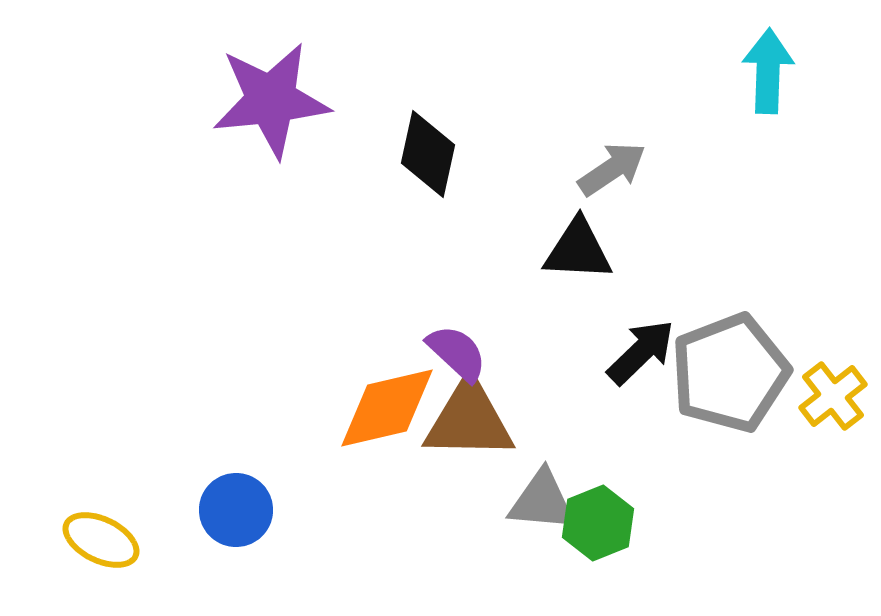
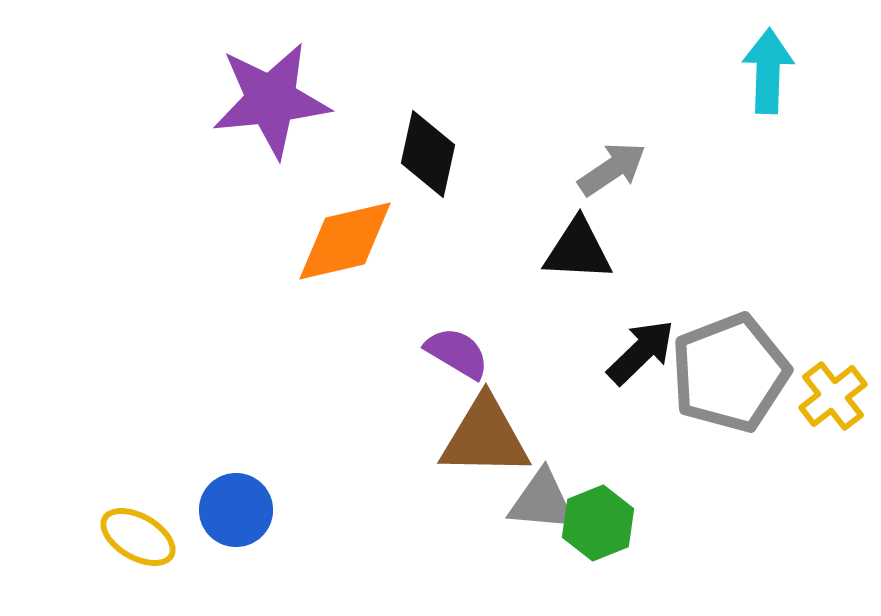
purple semicircle: rotated 12 degrees counterclockwise
orange diamond: moved 42 px left, 167 px up
brown triangle: moved 16 px right, 17 px down
yellow ellipse: moved 37 px right, 3 px up; rotated 4 degrees clockwise
